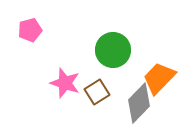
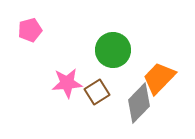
pink star: moved 2 px right; rotated 24 degrees counterclockwise
